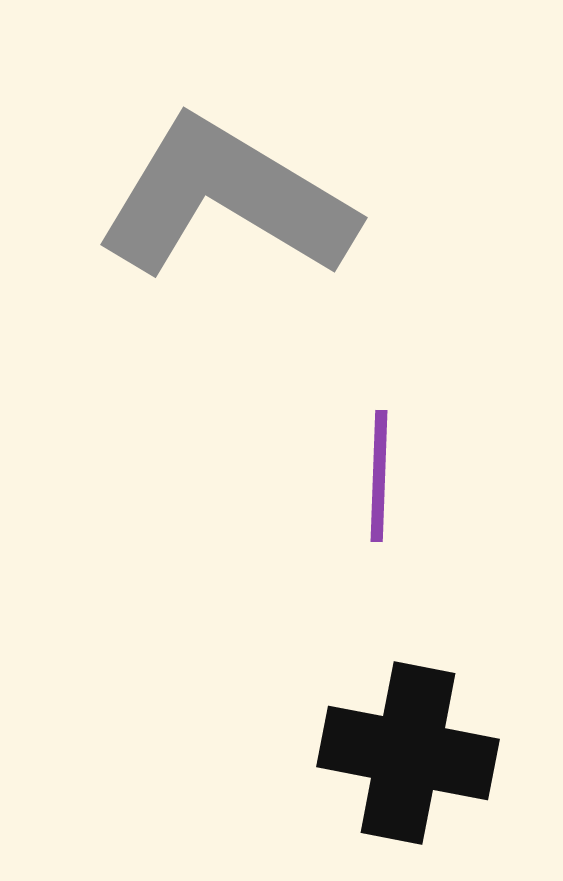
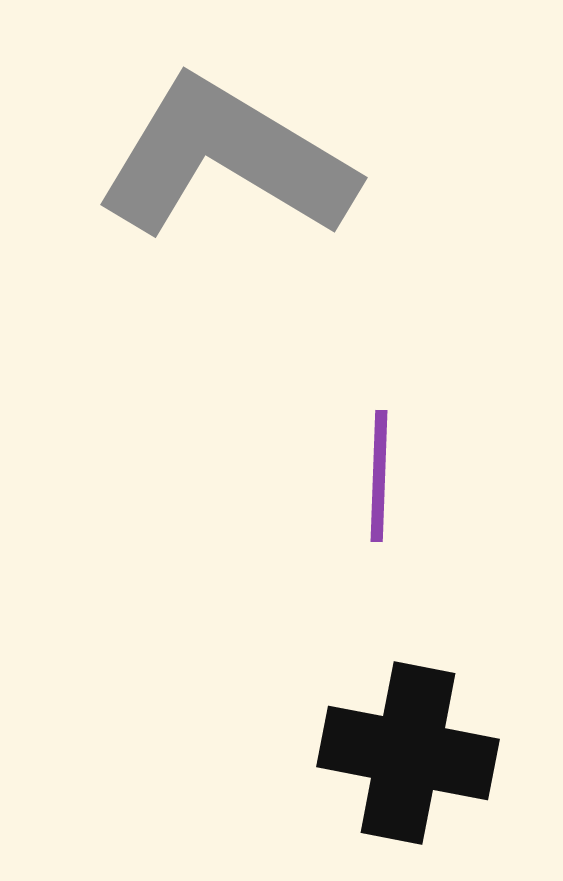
gray L-shape: moved 40 px up
